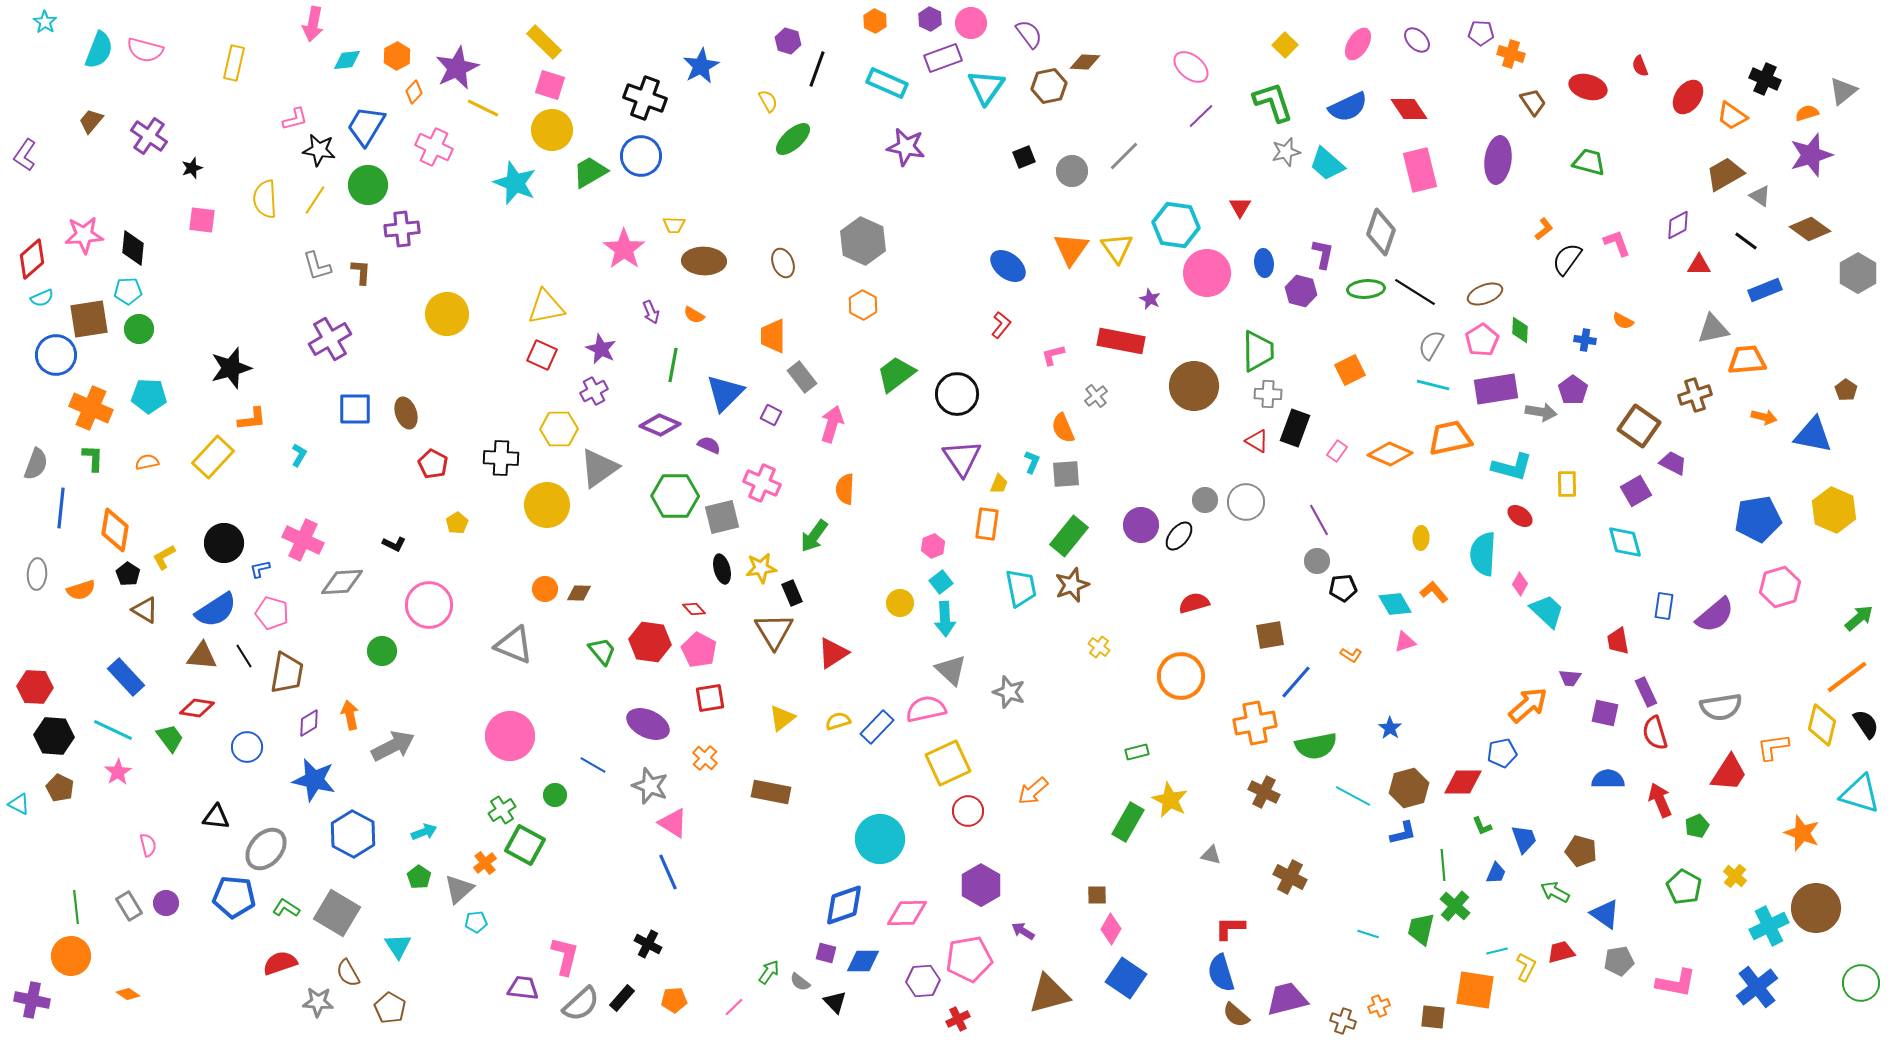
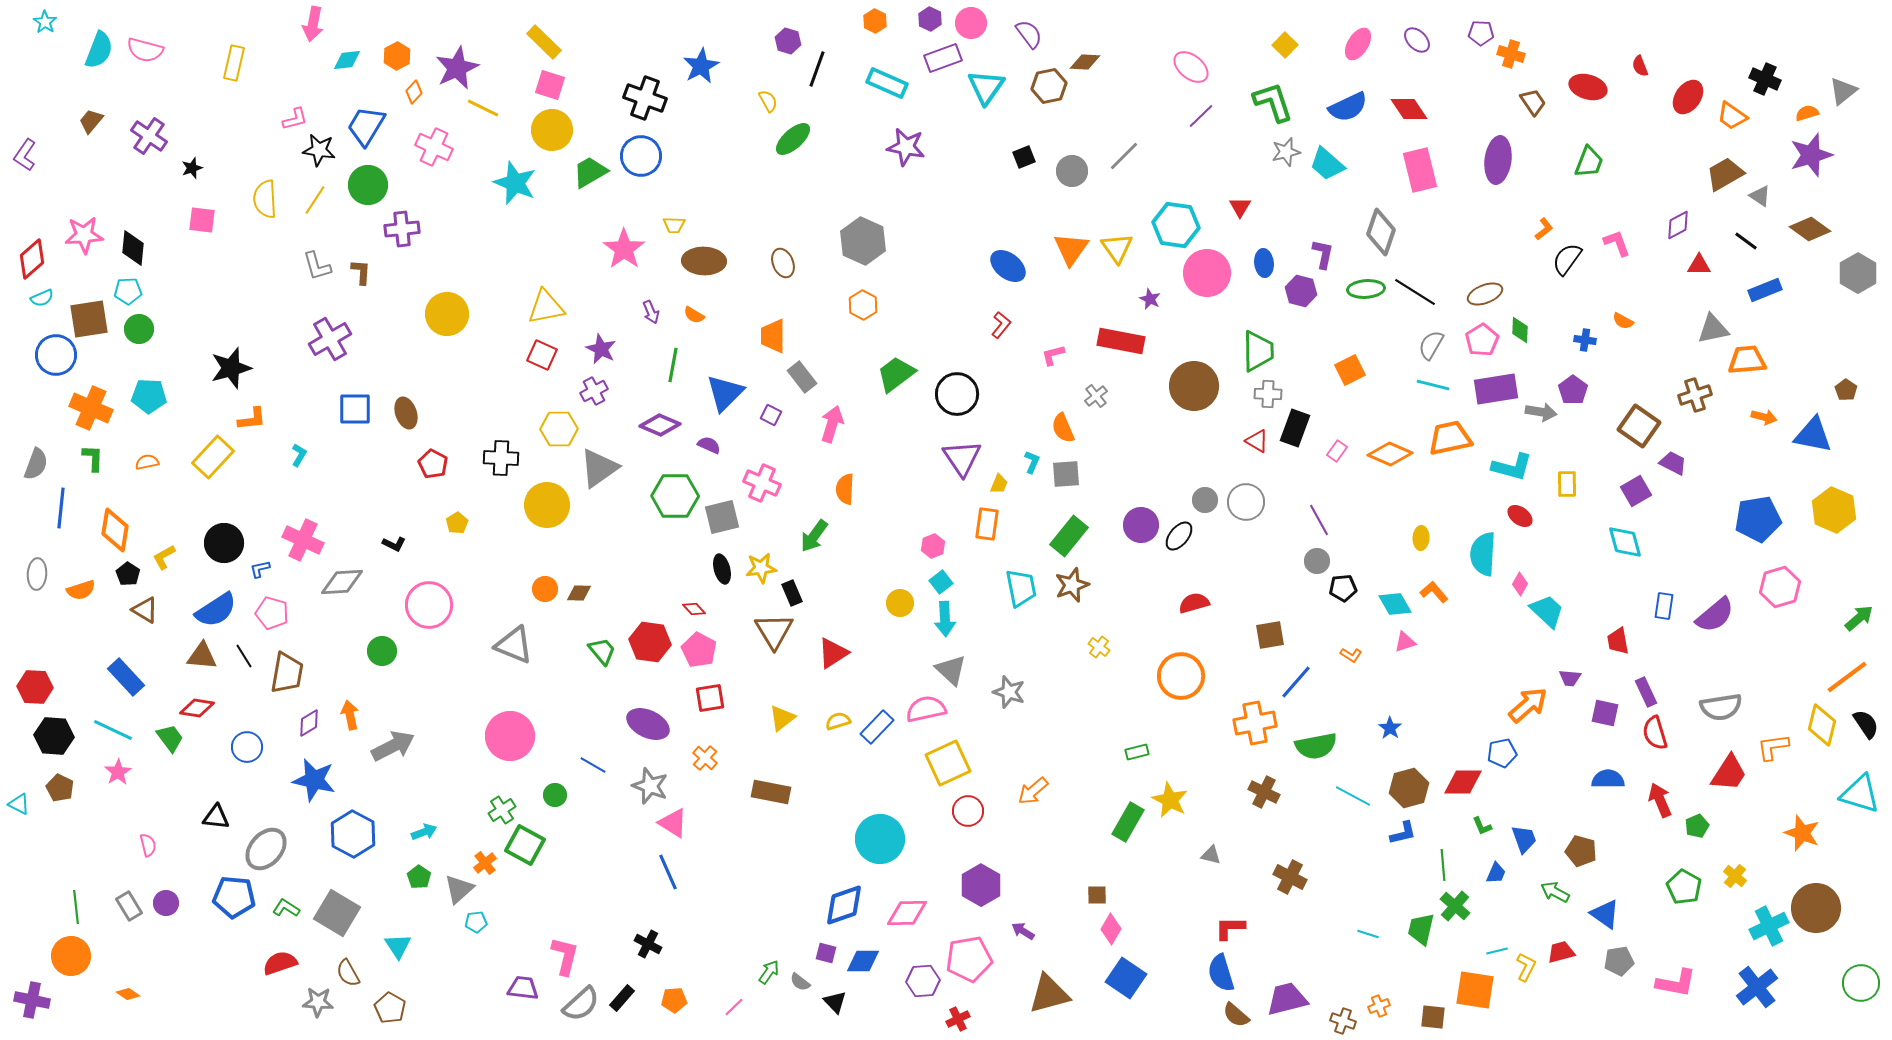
green trapezoid at (1589, 162): rotated 96 degrees clockwise
